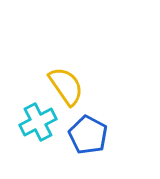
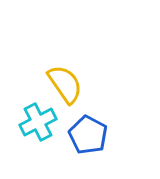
yellow semicircle: moved 1 px left, 2 px up
